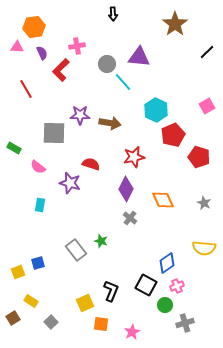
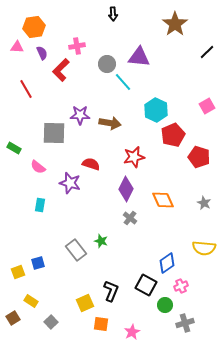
pink cross at (177, 286): moved 4 px right
